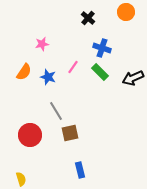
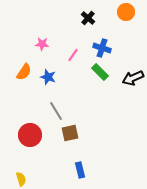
pink star: rotated 16 degrees clockwise
pink line: moved 12 px up
